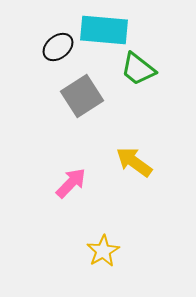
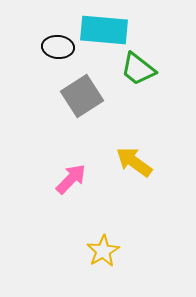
black ellipse: rotated 44 degrees clockwise
pink arrow: moved 4 px up
